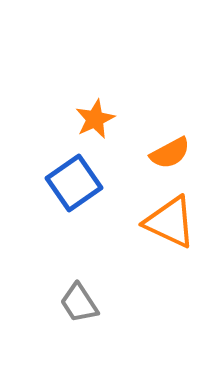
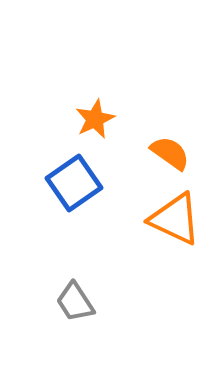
orange semicircle: rotated 117 degrees counterclockwise
orange triangle: moved 5 px right, 3 px up
gray trapezoid: moved 4 px left, 1 px up
